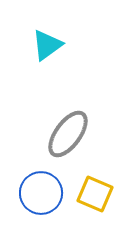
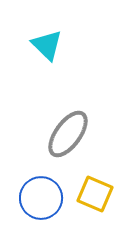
cyan triangle: rotated 40 degrees counterclockwise
blue circle: moved 5 px down
